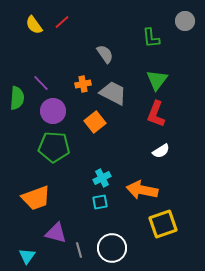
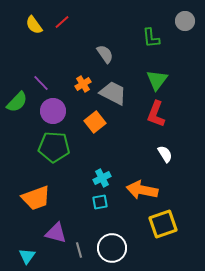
orange cross: rotated 21 degrees counterclockwise
green semicircle: moved 4 px down; rotated 40 degrees clockwise
white semicircle: moved 4 px right, 3 px down; rotated 90 degrees counterclockwise
